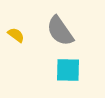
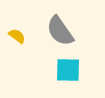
yellow semicircle: moved 1 px right, 1 px down
